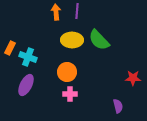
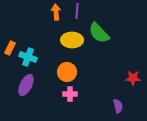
green semicircle: moved 7 px up
